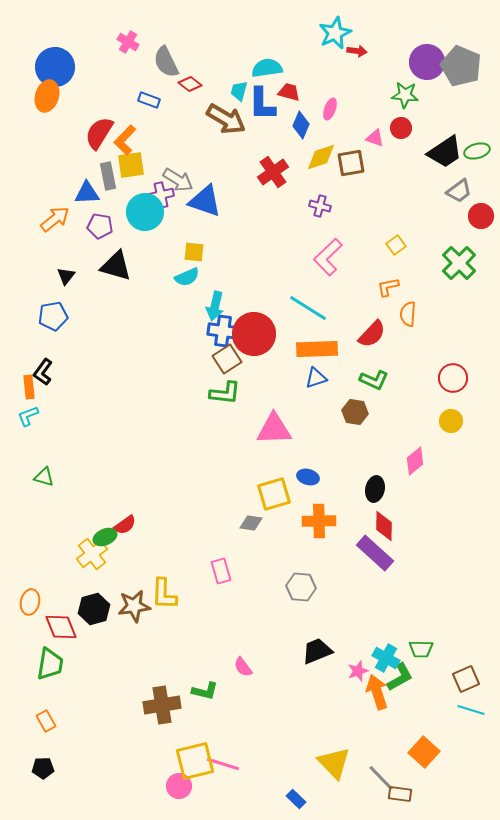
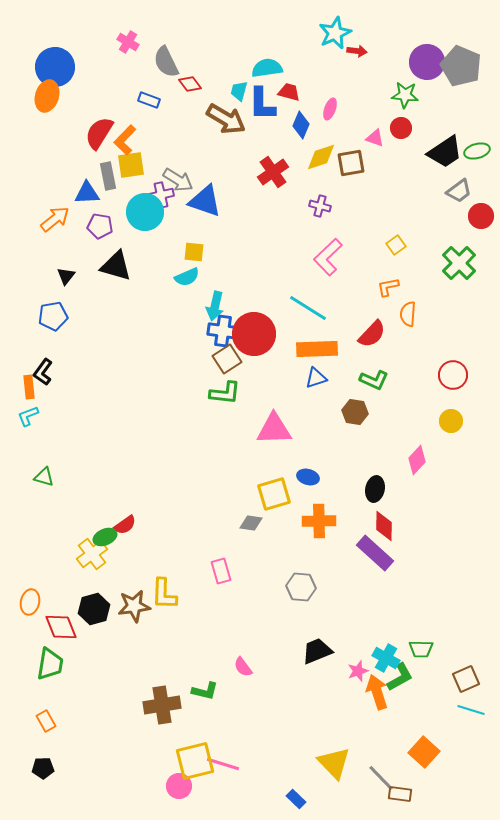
red diamond at (190, 84): rotated 15 degrees clockwise
red circle at (453, 378): moved 3 px up
pink diamond at (415, 461): moved 2 px right, 1 px up; rotated 8 degrees counterclockwise
